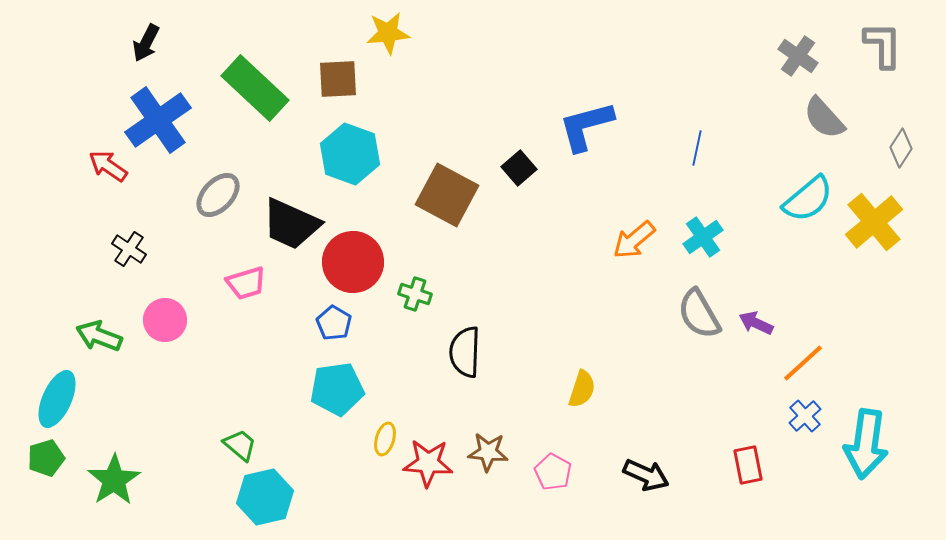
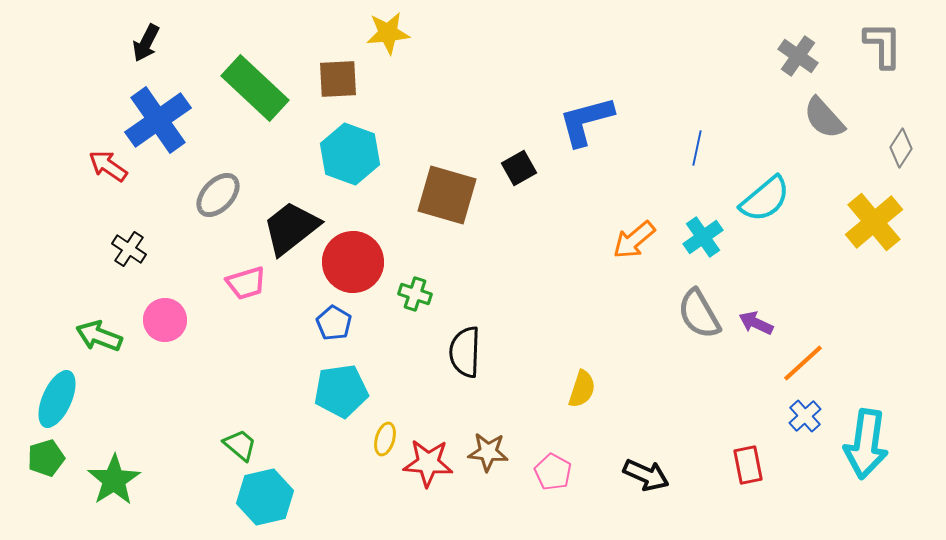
blue L-shape at (586, 126): moved 5 px up
black square at (519, 168): rotated 12 degrees clockwise
brown square at (447, 195): rotated 12 degrees counterclockwise
cyan semicircle at (808, 199): moved 43 px left
black trapezoid at (291, 224): moved 4 px down; rotated 118 degrees clockwise
cyan pentagon at (337, 389): moved 4 px right, 2 px down
